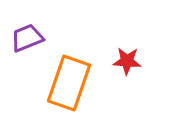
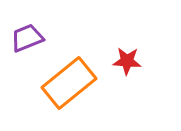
orange rectangle: rotated 32 degrees clockwise
